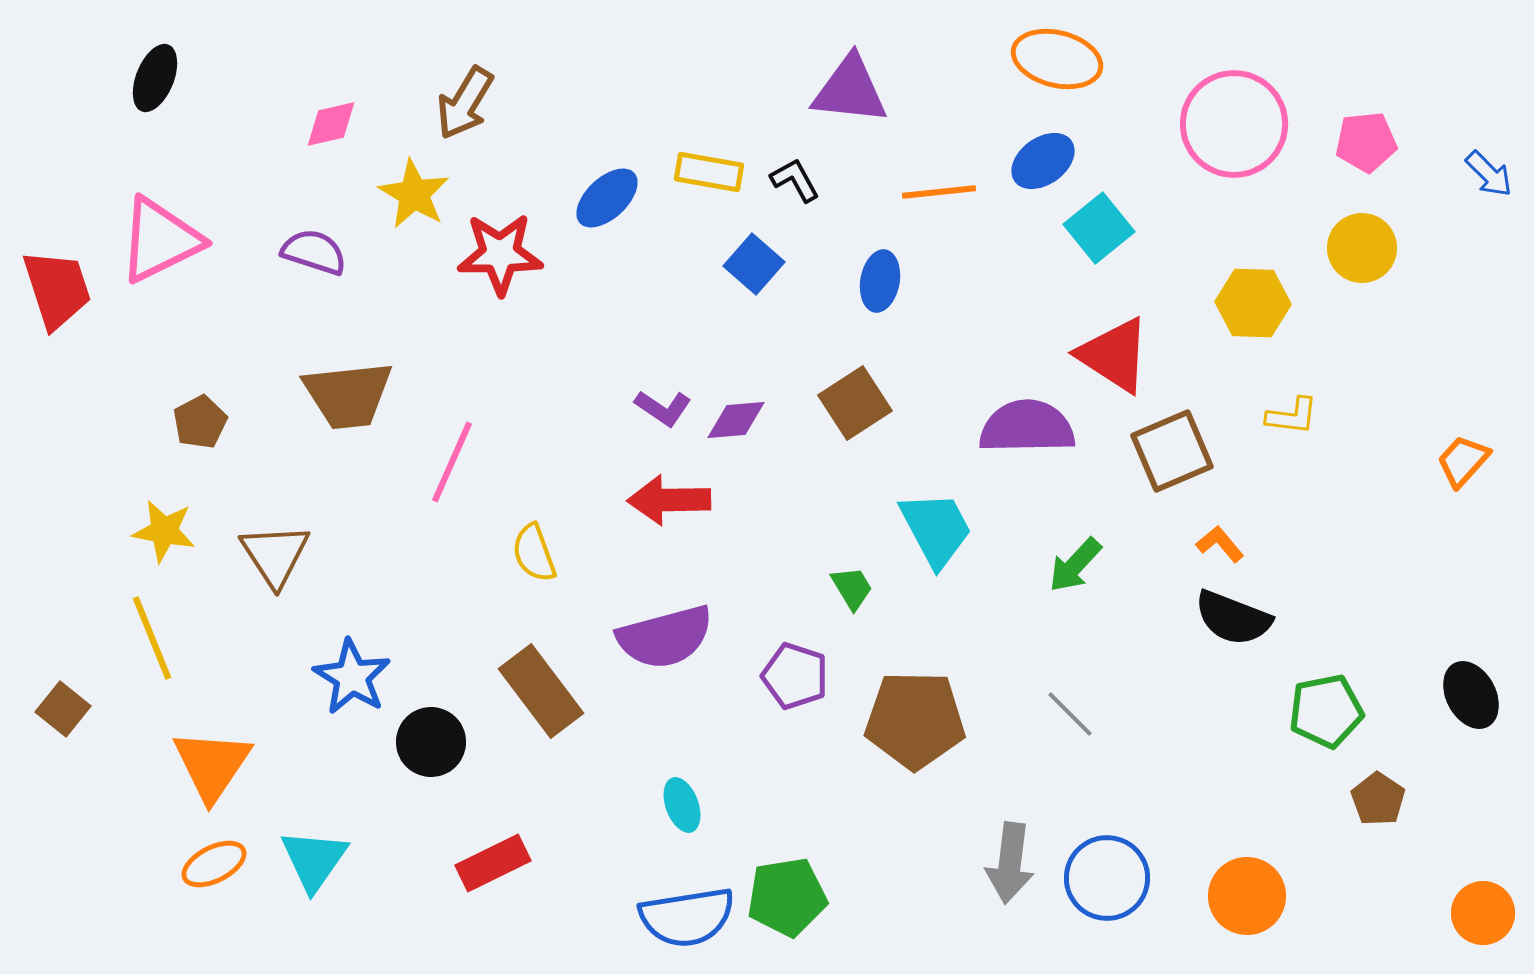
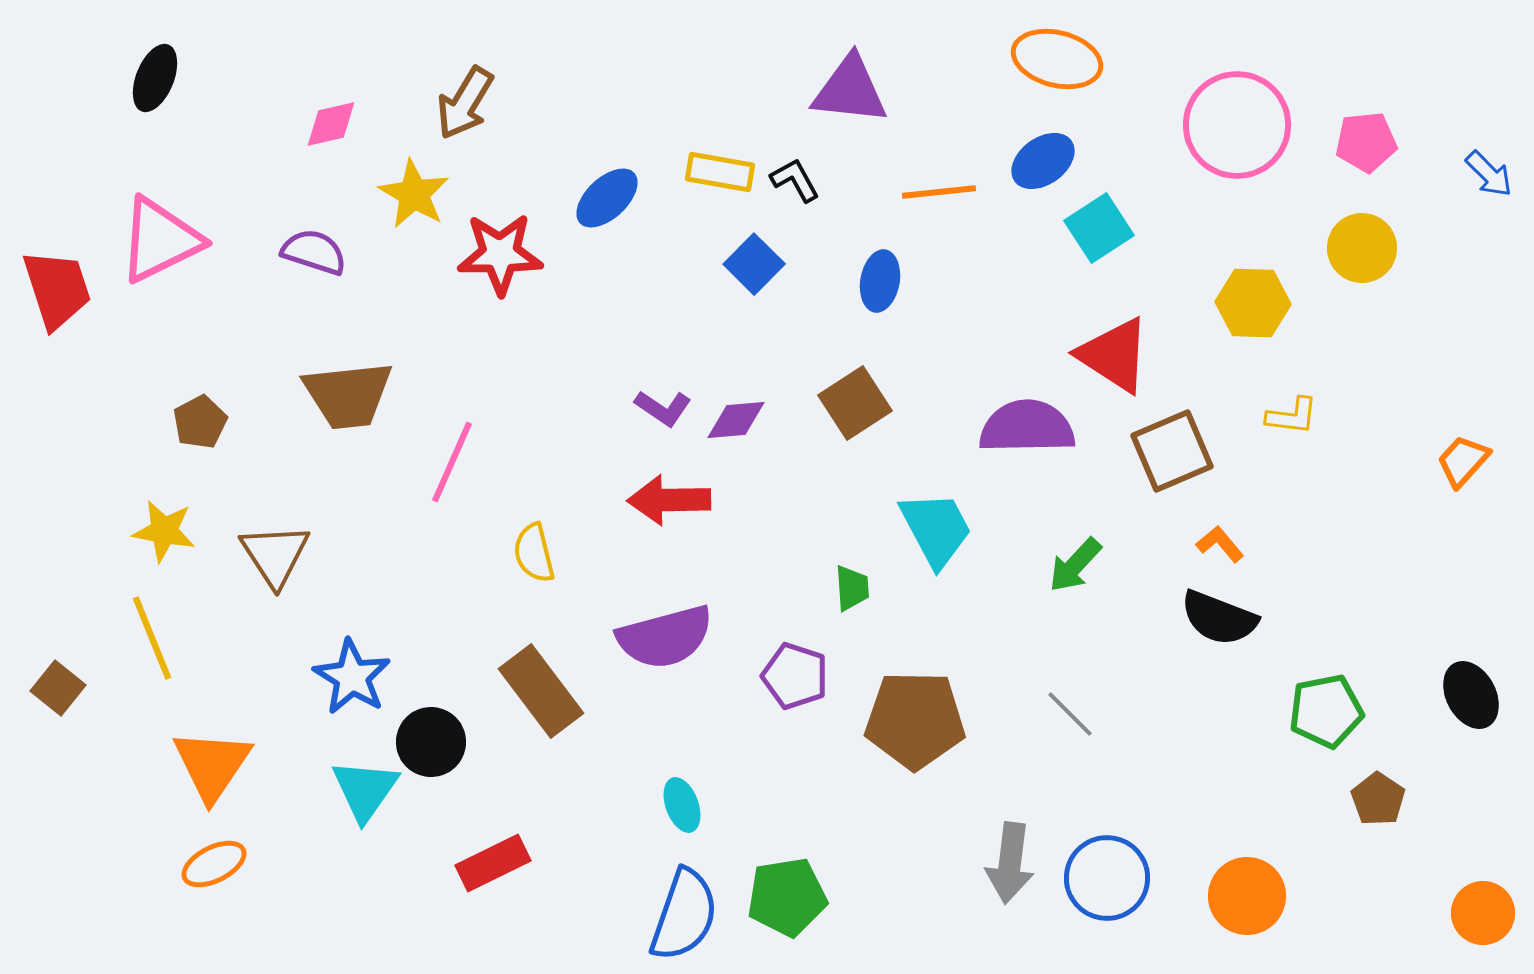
pink circle at (1234, 124): moved 3 px right, 1 px down
yellow rectangle at (709, 172): moved 11 px right
cyan square at (1099, 228): rotated 6 degrees clockwise
blue square at (754, 264): rotated 4 degrees clockwise
yellow semicircle at (534, 553): rotated 6 degrees clockwise
green trapezoid at (852, 588): rotated 27 degrees clockwise
black semicircle at (1233, 618): moved 14 px left
brown square at (63, 709): moved 5 px left, 21 px up
cyan triangle at (314, 860): moved 51 px right, 70 px up
blue semicircle at (687, 917): moved 3 px left, 2 px up; rotated 62 degrees counterclockwise
